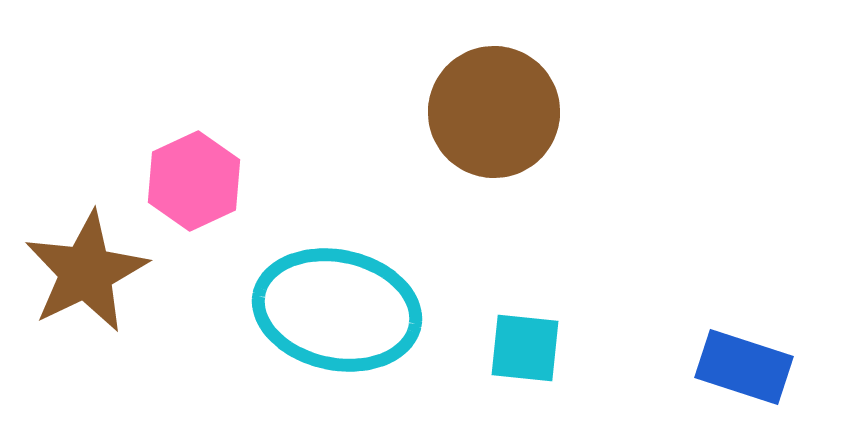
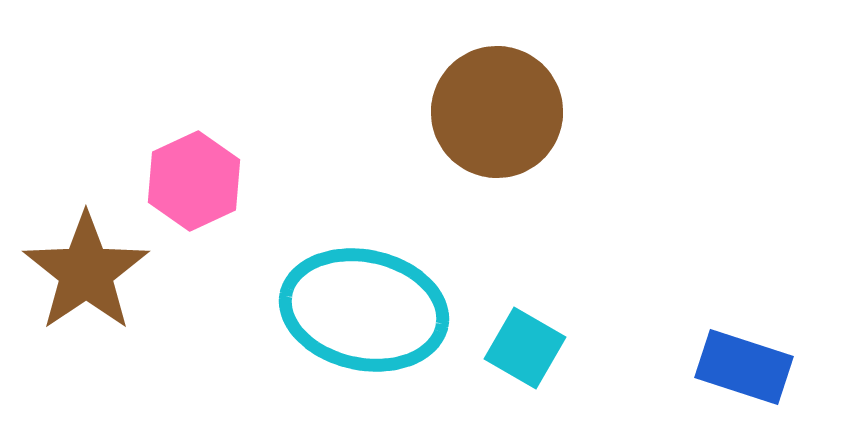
brown circle: moved 3 px right
brown star: rotated 8 degrees counterclockwise
cyan ellipse: moved 27 px right
cyan square: rotated 24 degrees clockwise
